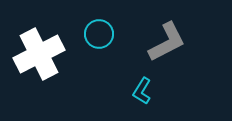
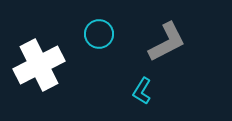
white cross: moved 11 px down
